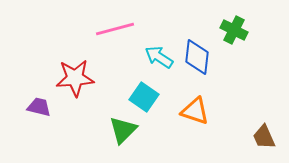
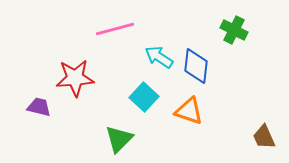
blue diamond: moved 1 px left, 9 px down
cyan square: rotated 8 degrees clockwise
orange triangle: moved 6 px left
green triangle: moved 4 px left, 9 px down
